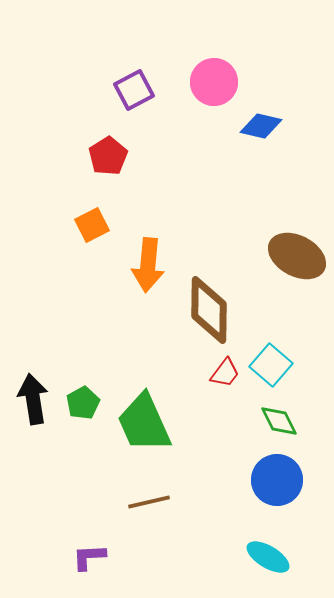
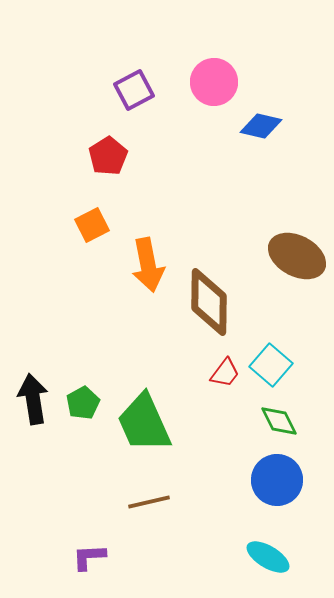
orange arrow: rotated 16 degrees counterclockwise
brown diamond: moved 8 px up
